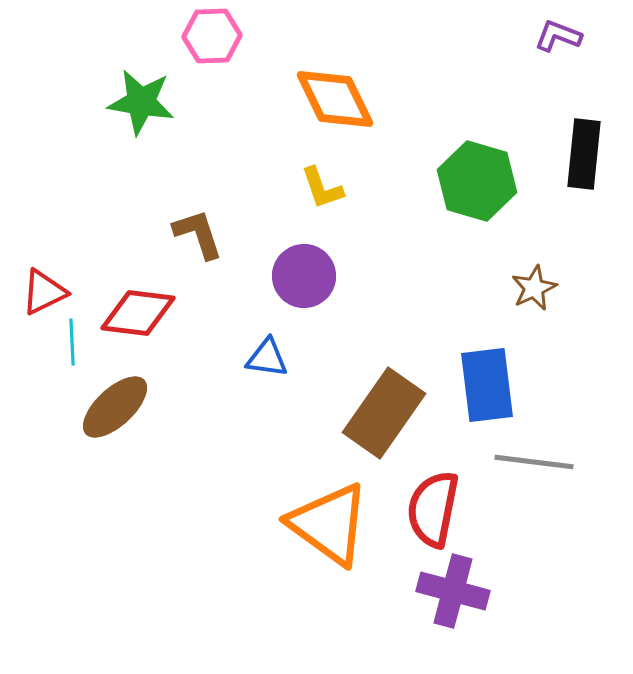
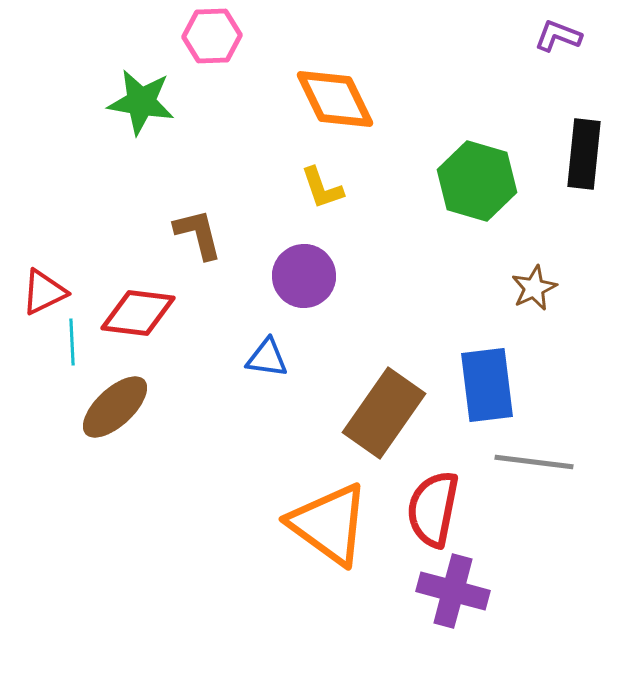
brown L-shape: rotated 4 degrees clockwise
